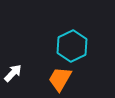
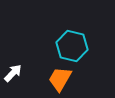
cyan hexagon: rotated 20 degrees counterclockwise
